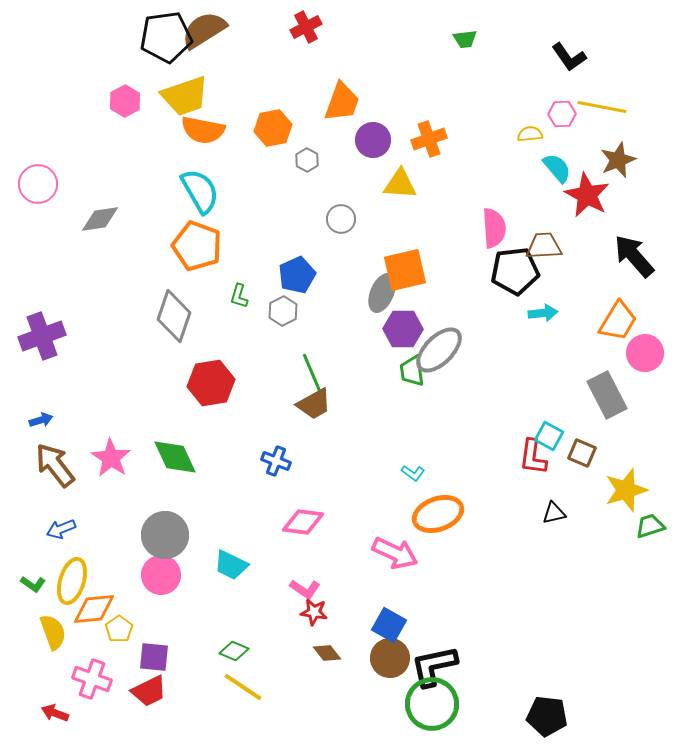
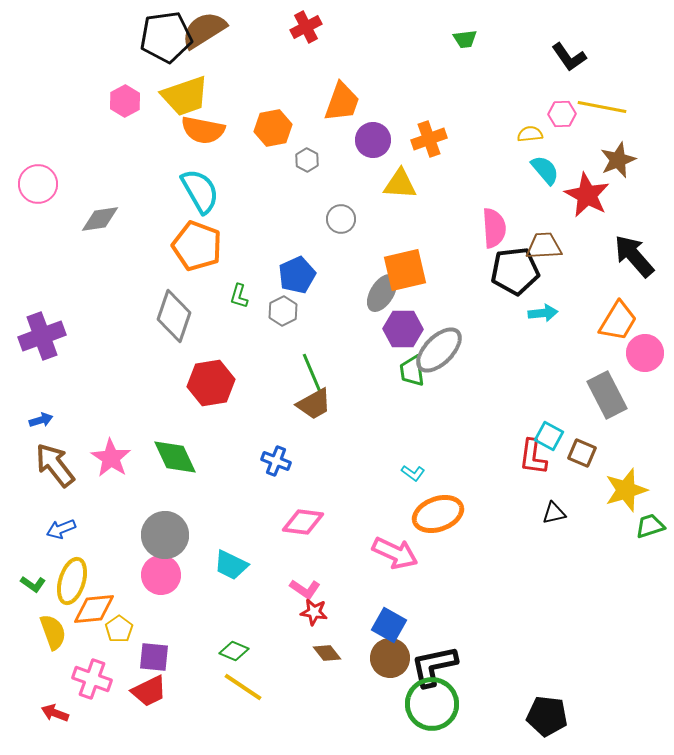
cyan semicircle at (557, 168): moved 12 px left, 2 px down
gray ellipse at (382, 293): rotated 9 degrees clockwise
